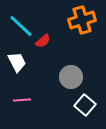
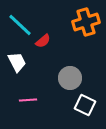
orange cross: moved 4 px right, 2 px down
cyan line: moved 1 px left, 1 px up
gray circle: moved 1 px left, 1 px down
pink line: moved 6 px right
white square: rotated 15 degrees counterclockwise
